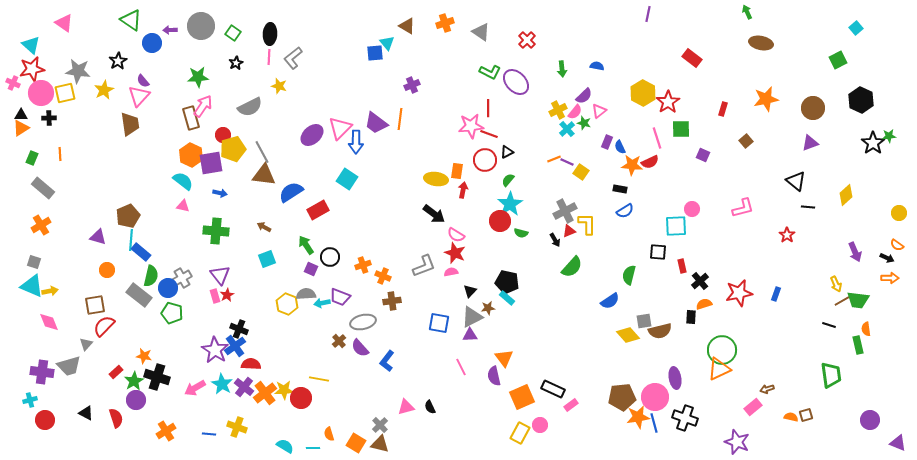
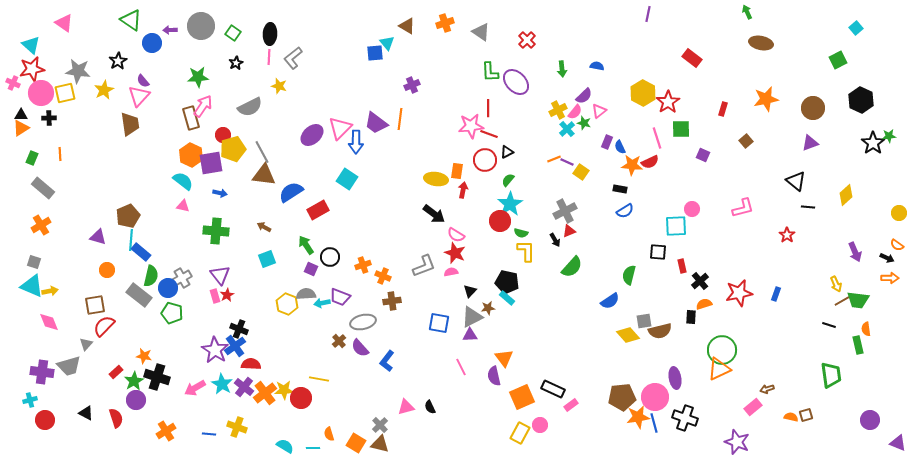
green L-shape at (490, 72): rotated 60 degrees clockwise
yellow L-shape at (587, 224): moved 61 px left, 27 px down
